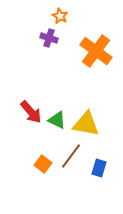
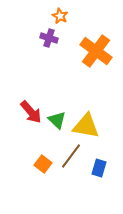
green triangle: rotated 18 degrees clockwise
yellow triangle: moved 2 px down
